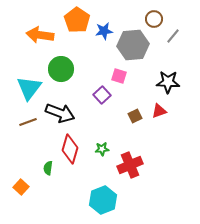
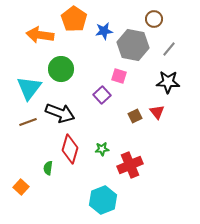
orange pentagon: moved 3 px left, 1 px up
gray line: moved 4 px left, 13 px down
gray hexagon: rotated 16 degrees clockwise
red triangle: moved 2 px left, 1 px down; rotated 49 degrees counterclockwise
